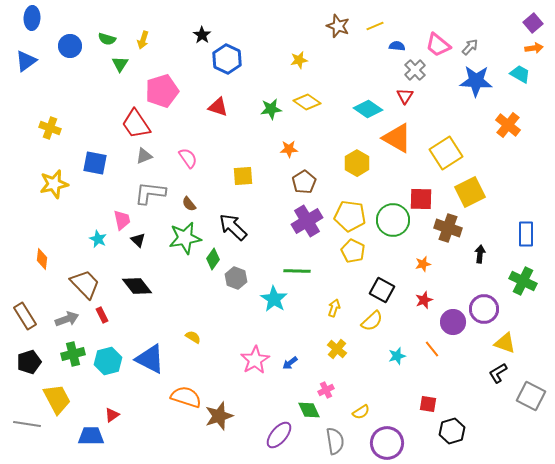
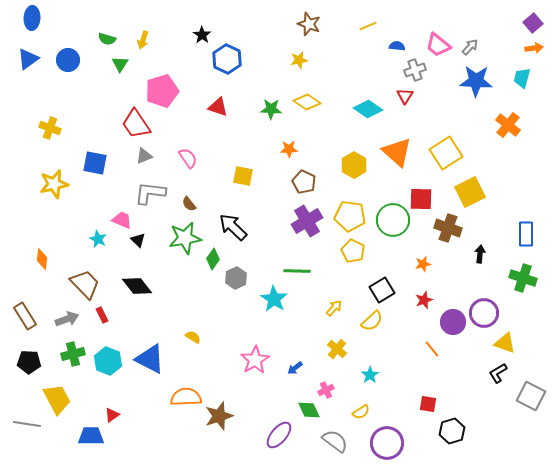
brown star at (338, 26): moved 29 px left, 2 px up
yellow line at (375, 26): moved 7 px left
blue circle at (70, 46): moved 2 px left, 14 px down
blue triangle at (26, 61): moved 2 px right, 2 px up
gray cross at (415, 70): rotated 25 degrees clockwise
cyan trapezoid at (520, 74): moved 2 px right, 4 px down; rotated 105 degrees counterclockwise
green star at (271, 109): rotated 10 degrees clockwise
orange triangle at (397, 138): moved 14 px down; rotated 12 degrees clockwise
yellow hexagon at (357, 163): moved 3 px left, 2 px down
yellow square at (243, 176): rotated 15 degrees clockwise
brown pentagon at (304, 182): rotated 15 degrees counterclockwise
pink trapezoid at (122, 220): rotated 55 degrees counterclockwise
gray hexagon at (236, 278): rotated 15 degrees clockwise
green cross at (523, 281): moved 3 px up; rotated 8 degrees counterclockwise
black square at (382, 290): rotated 30 degrees clockwise
yellow arrow at (334, 308): rotated 24 degrees clockwise
purple circle at (484, 309): moved 4 px down
cyan star at (397, 356): moved 27 px left, 19 px down; rotated 18 degrees counterclockwise
cyan hexagon at (108, 361): rotated 24 degrees counterclockwise
black pentagon at (29, 362): rotated 20 degrees clockwise
blue arrow at (290, 363): moved 5 px right, 5 px down
orange semicircle at (186, 397): rotated 20 degrees counterclockwise
gray semicircle at (335, 441): rotated 44 degrees counterclockwise
